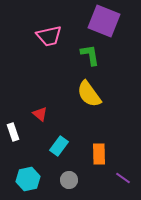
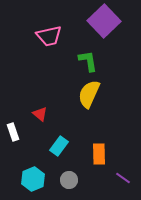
purple square: rotated 24 degrees clockwise
green L-shape: moved 2 px left, 6 px down
yellow semicircle: rotated 60 degrees clockwise
cyan hexagon: moved 5 px right; rotated 10 degrees counterclockwise
